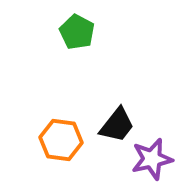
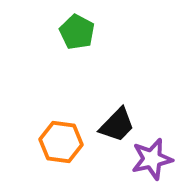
black trapezoid: rotated 6 degrees clockwise
orange hexagon: moved 2 px down
